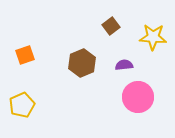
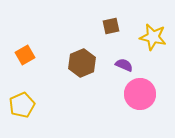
brown square: rotated 24 degrees clockwise
yellow star: rotated 8 degrees clockwise
orange square: rotated 12 degrees counterclockwise
purple semicircle: rotated 30 degrees clockwise
pink circle: moved 2 px right, 3 px up
